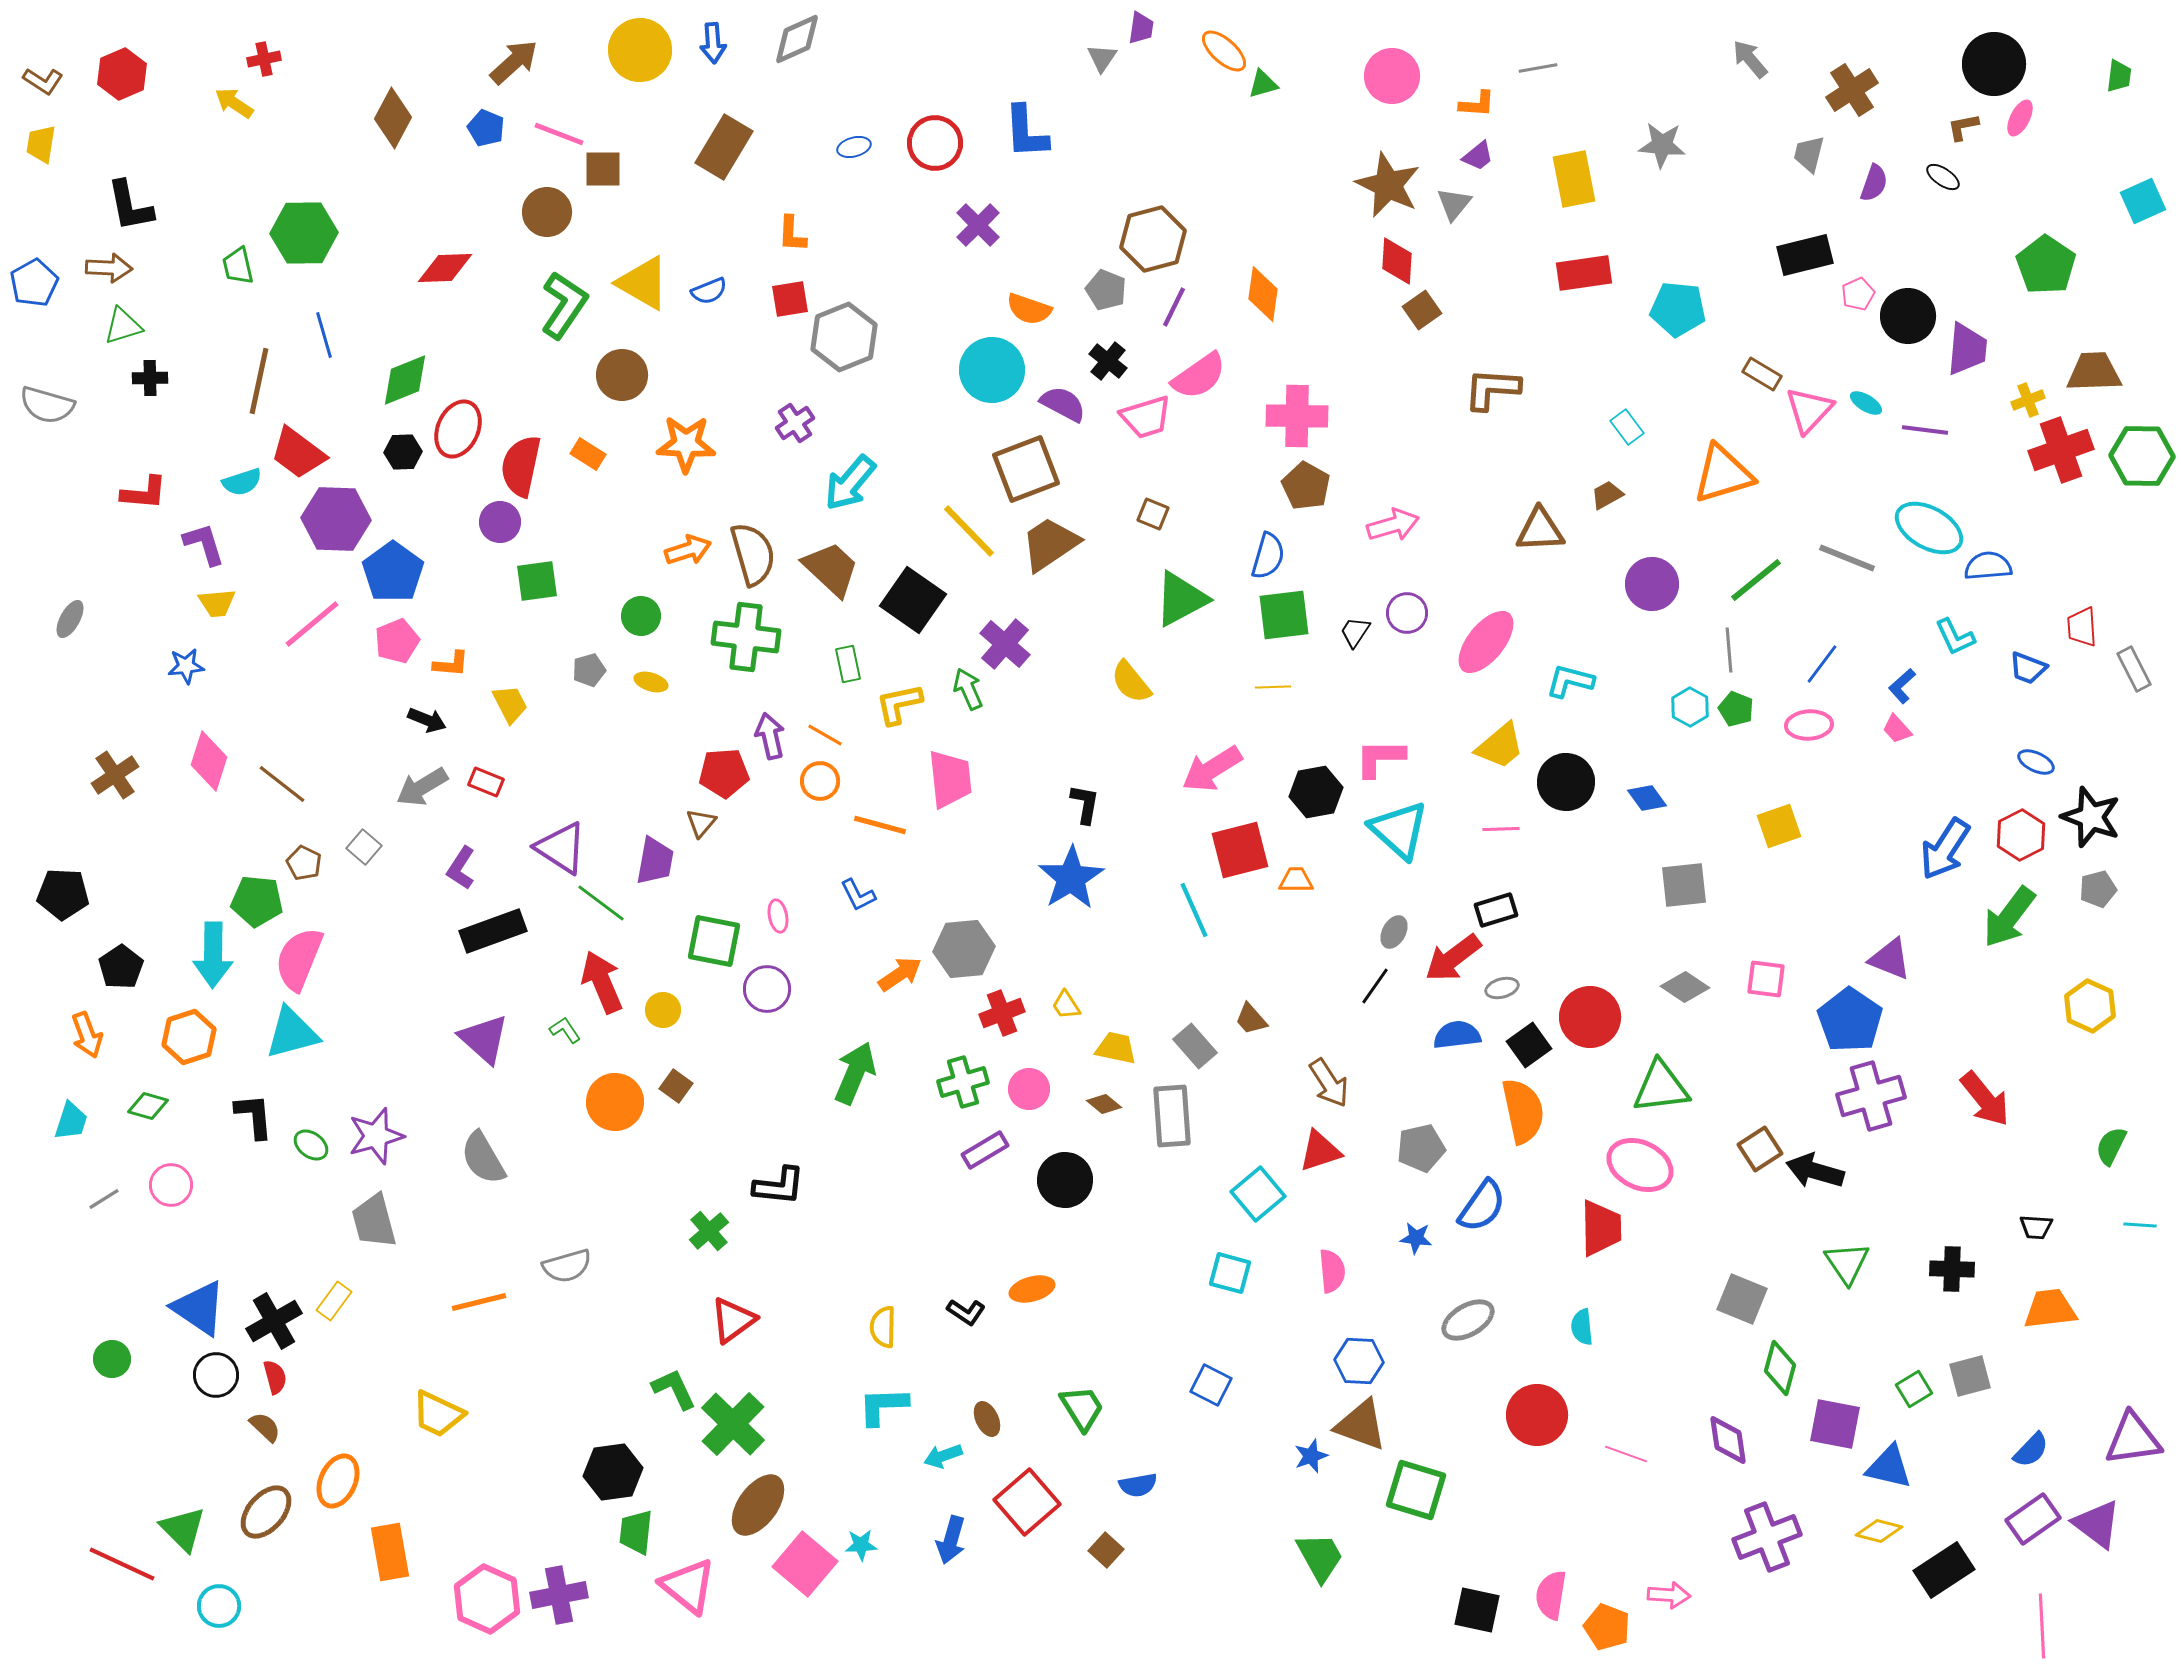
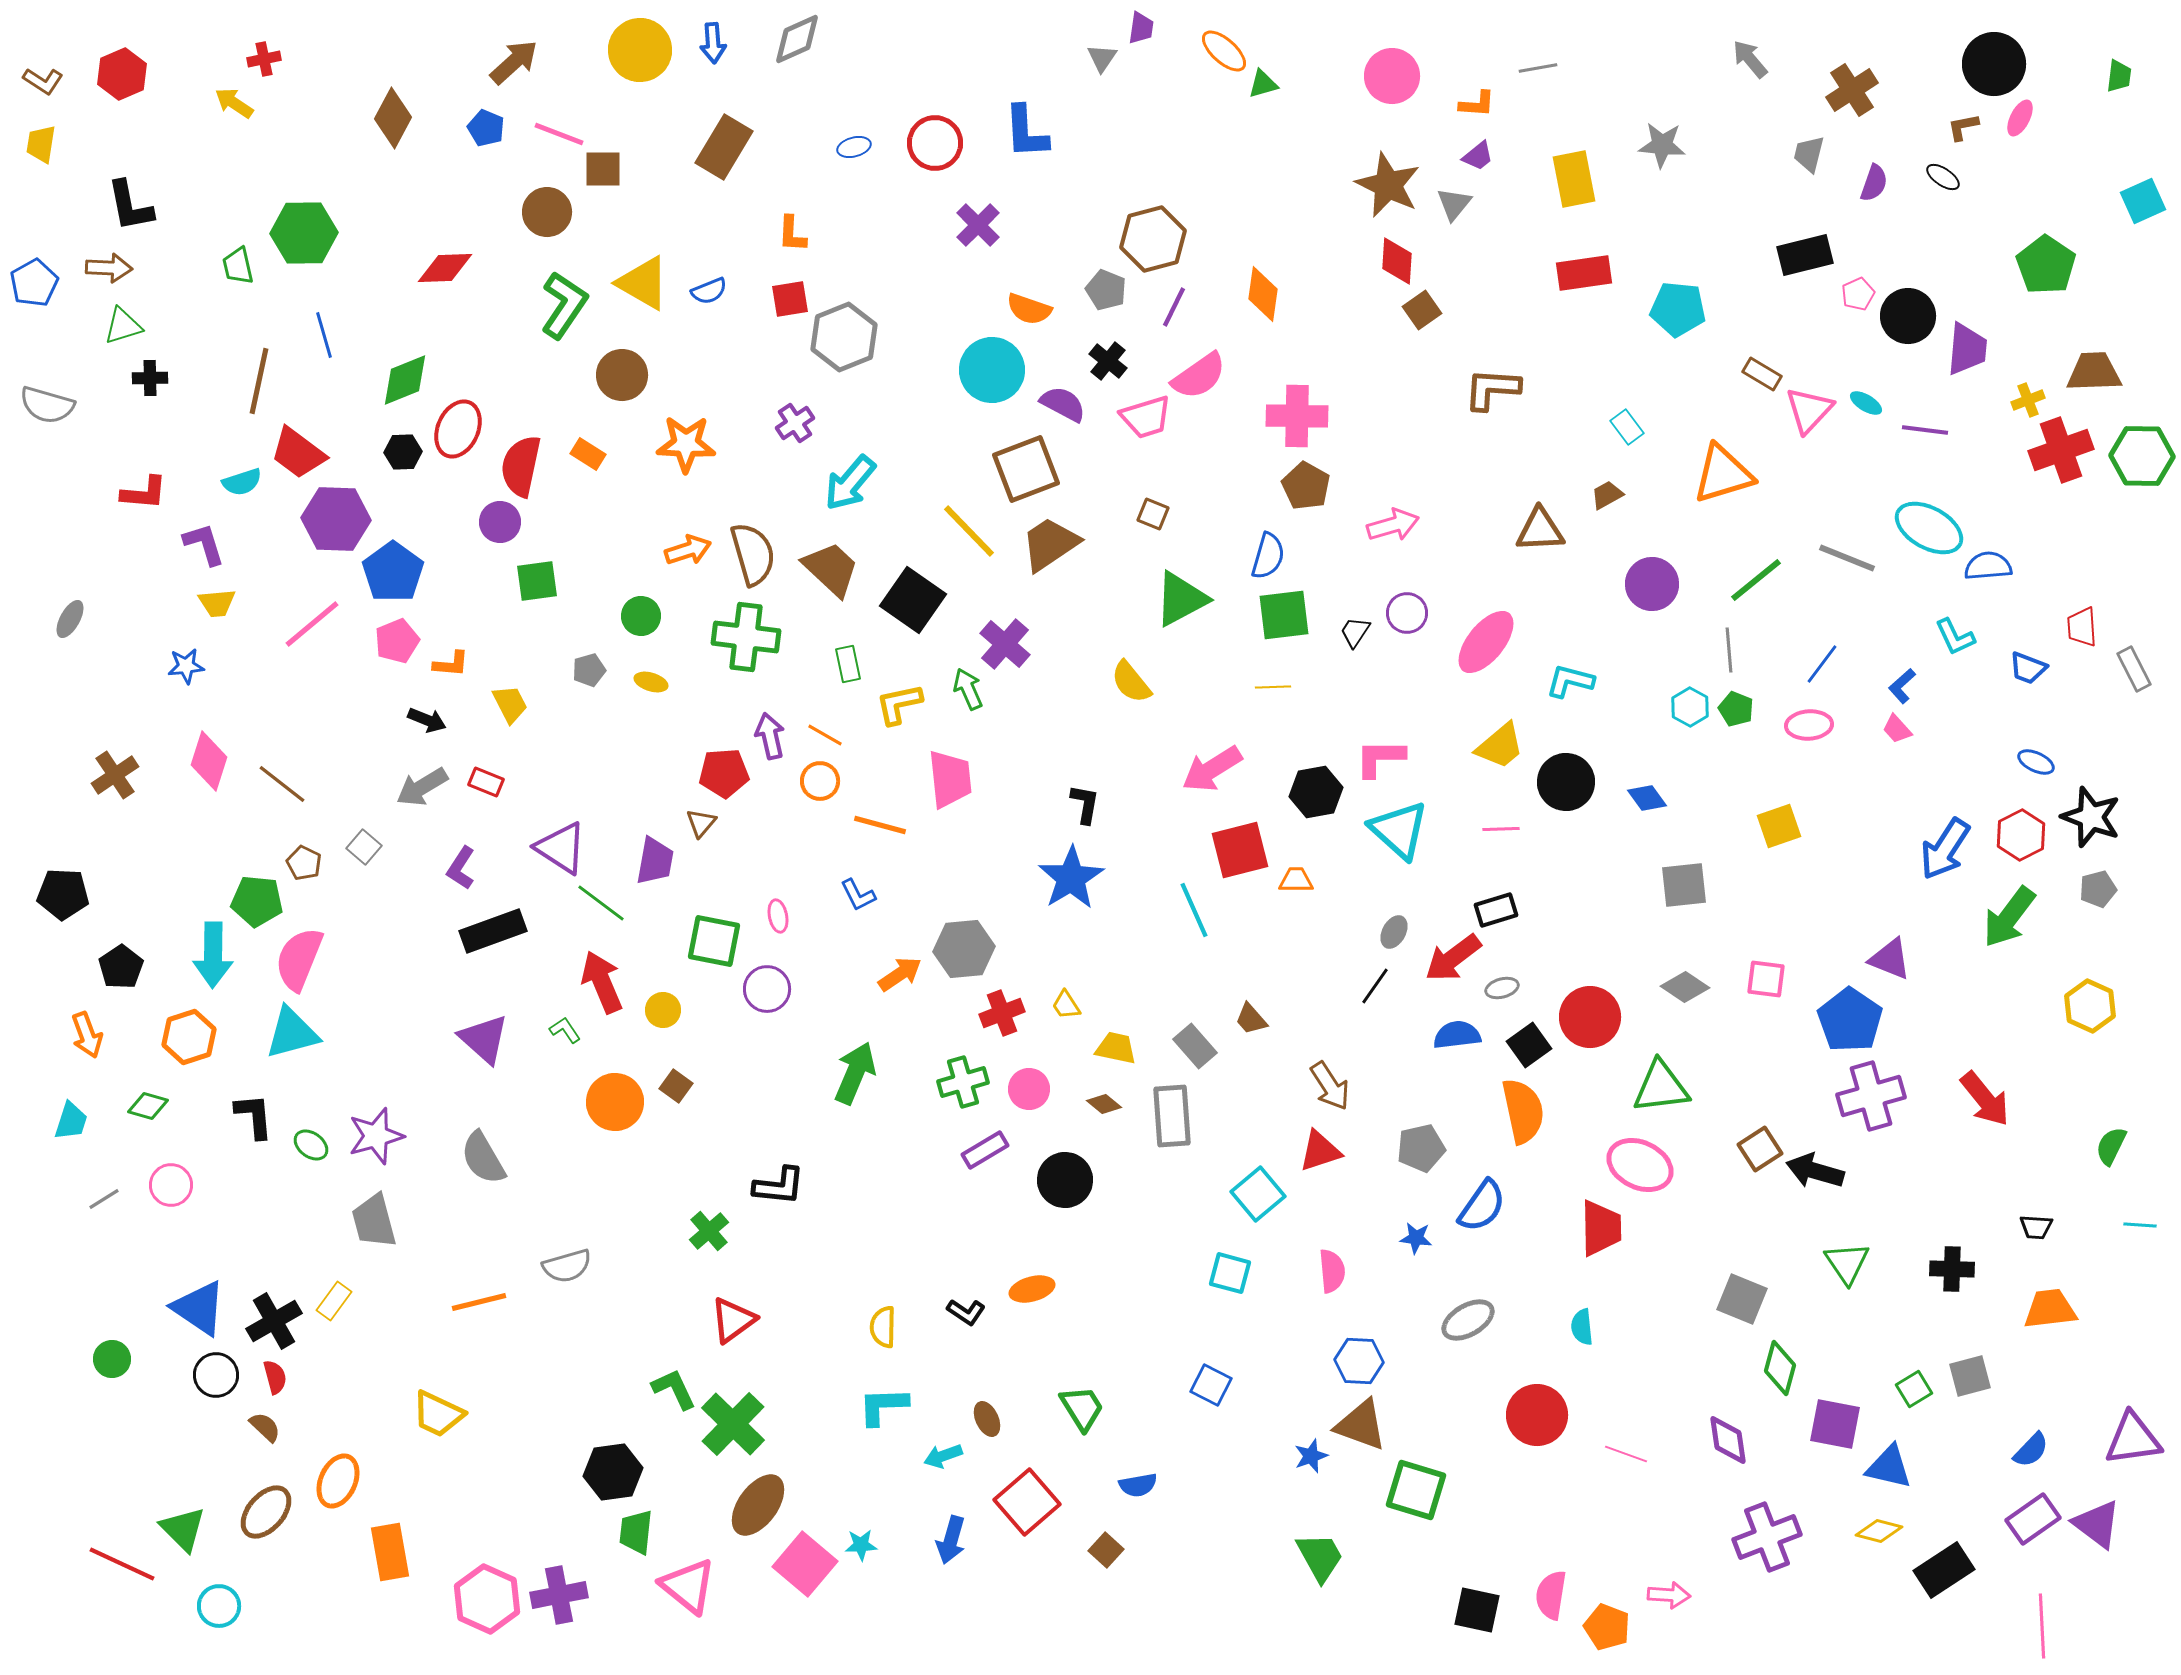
brown arrow at (1329, 1083): moved 1 px right, 3 px down
